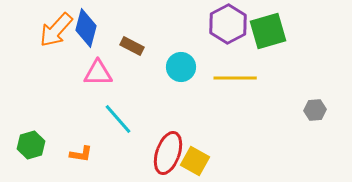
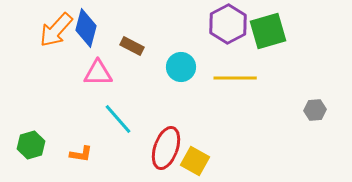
red ellipse: moved 2 px left, 5 px up
